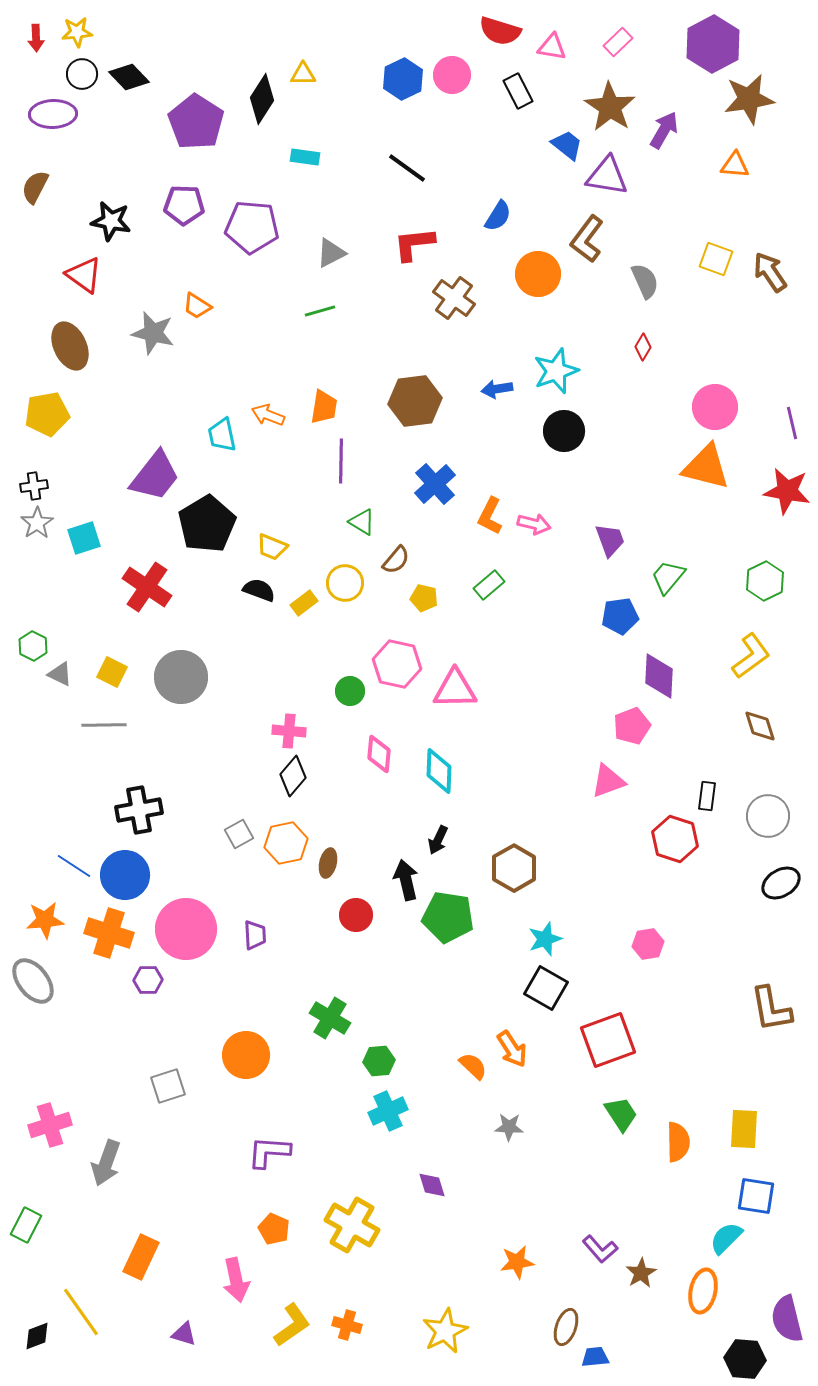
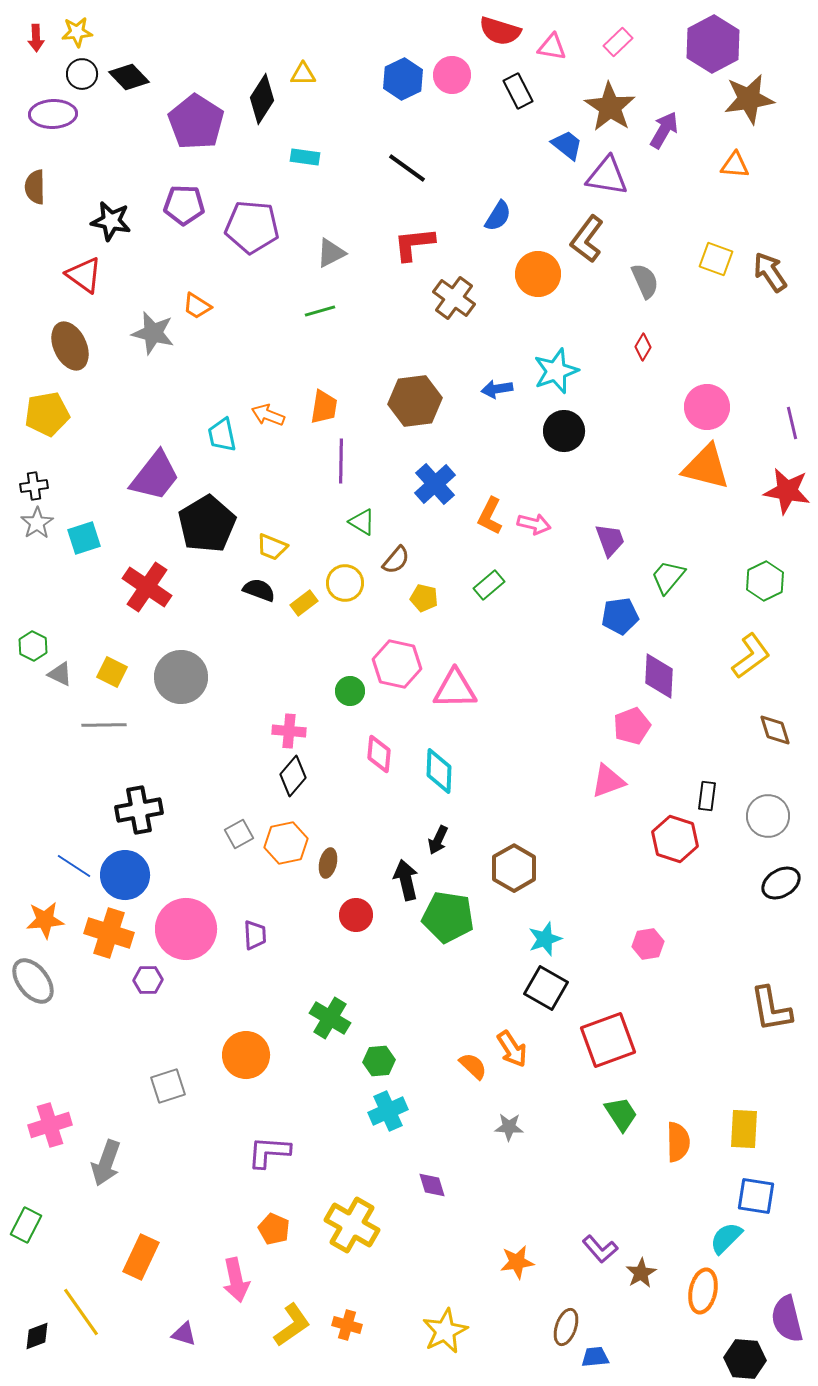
brown semicircle at (35, 187): rotated 28 degrees counterclockwise
pink circle at (715, 407): moved 8 px left
brown diamond at (760, 726): moved 15 px right, 4 px down
